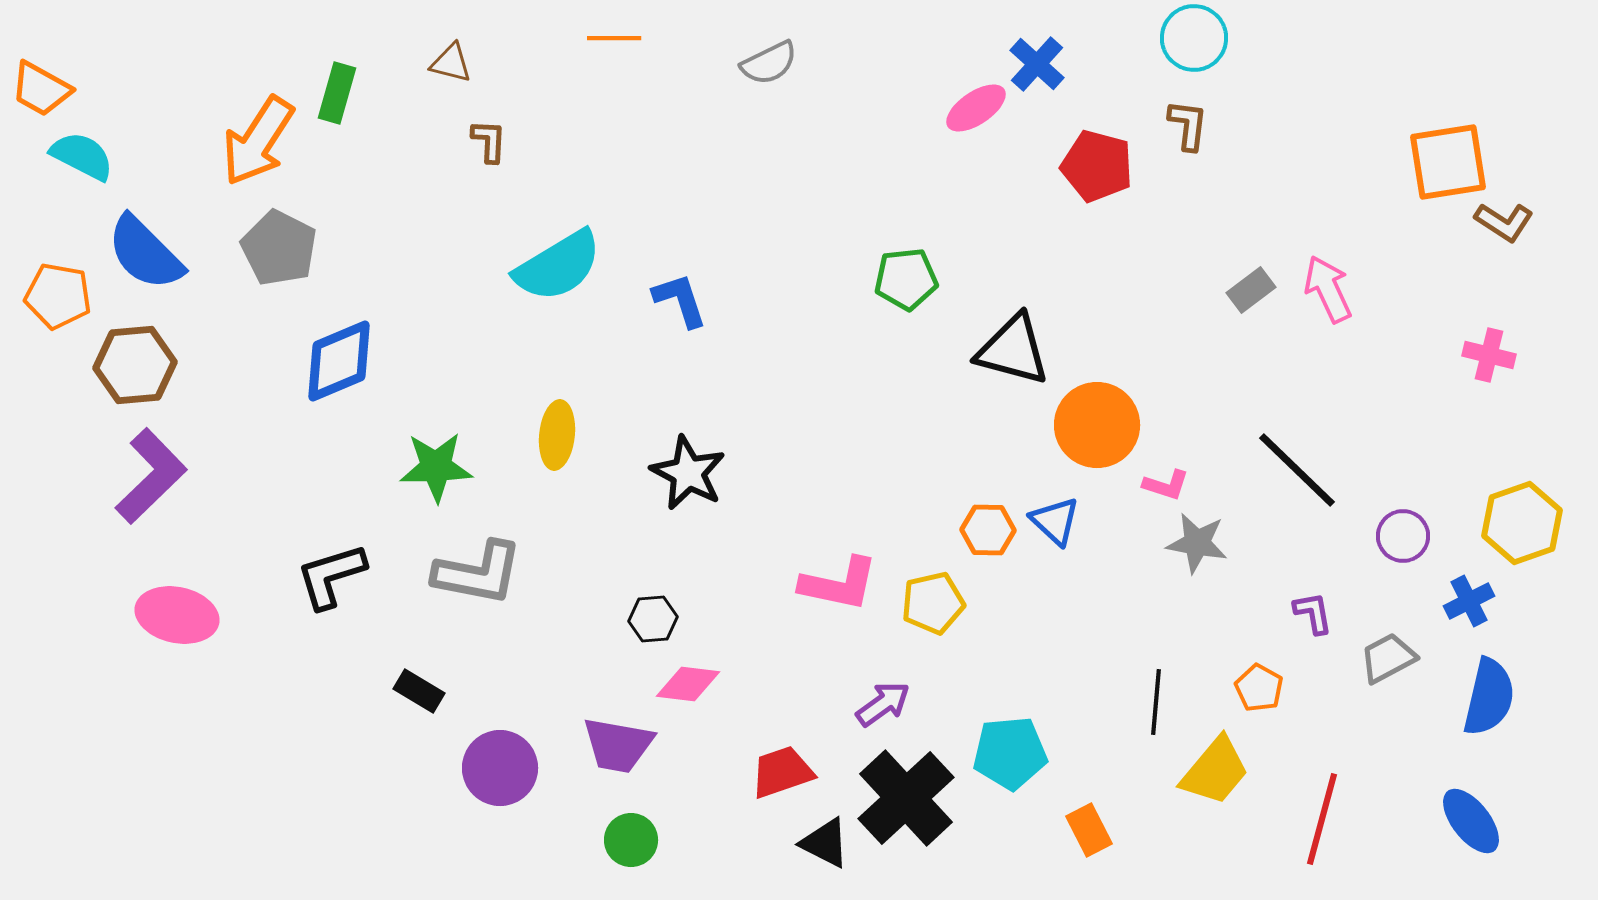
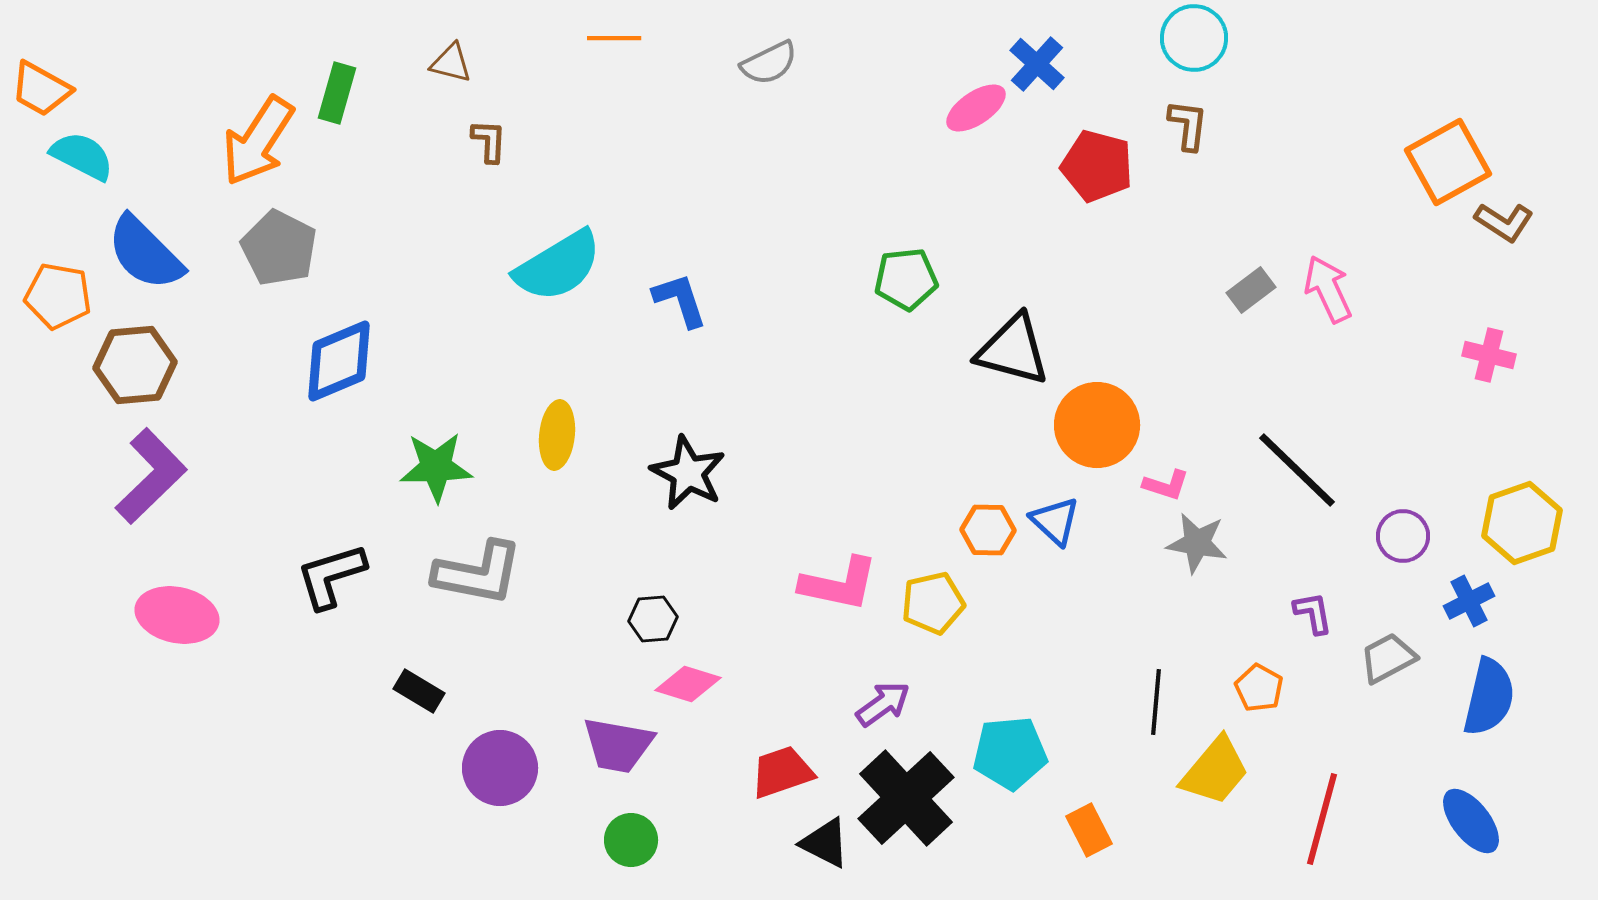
orange square at (1448, 162): rotated 20 degrees counterclockwise
pink diamond at (688, 684): rotated 10 degrees clockwise
